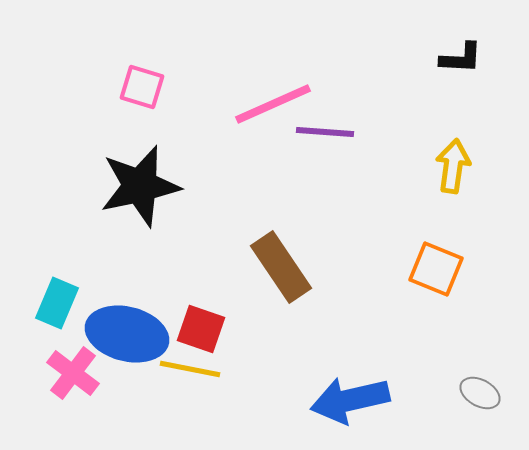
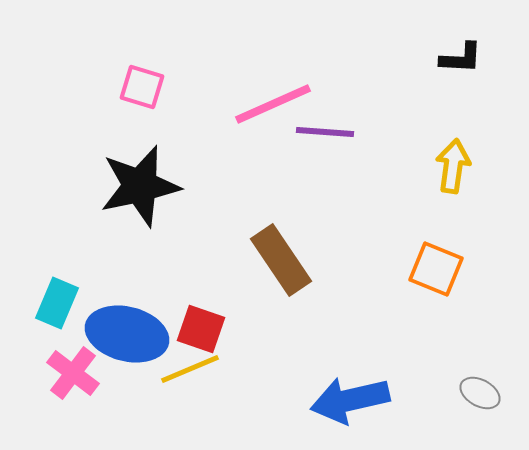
brown rectangle: moved 7 px up
yellow line: rotated 34 degrees counterclockwise
